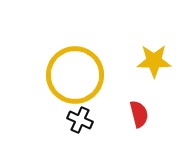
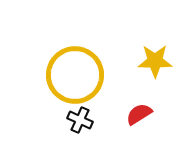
yellow star: moved 1 px right
red semicircle: rotated 108 degrees counterclockwise
